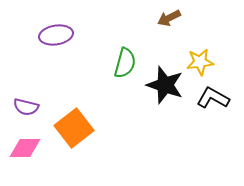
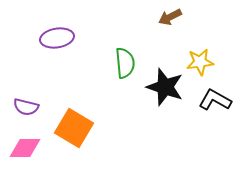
brown arrow: moved 1 px right, 1 px up
purple ellipse: moved 1 px right, 3 px down
green semicircle: rotated 20 degrees counterclockwise
black star: moved 2 px down
black L-shape: moved 2 px right, 2 px down
orange square: rotated 21 degrees counterclockwise
